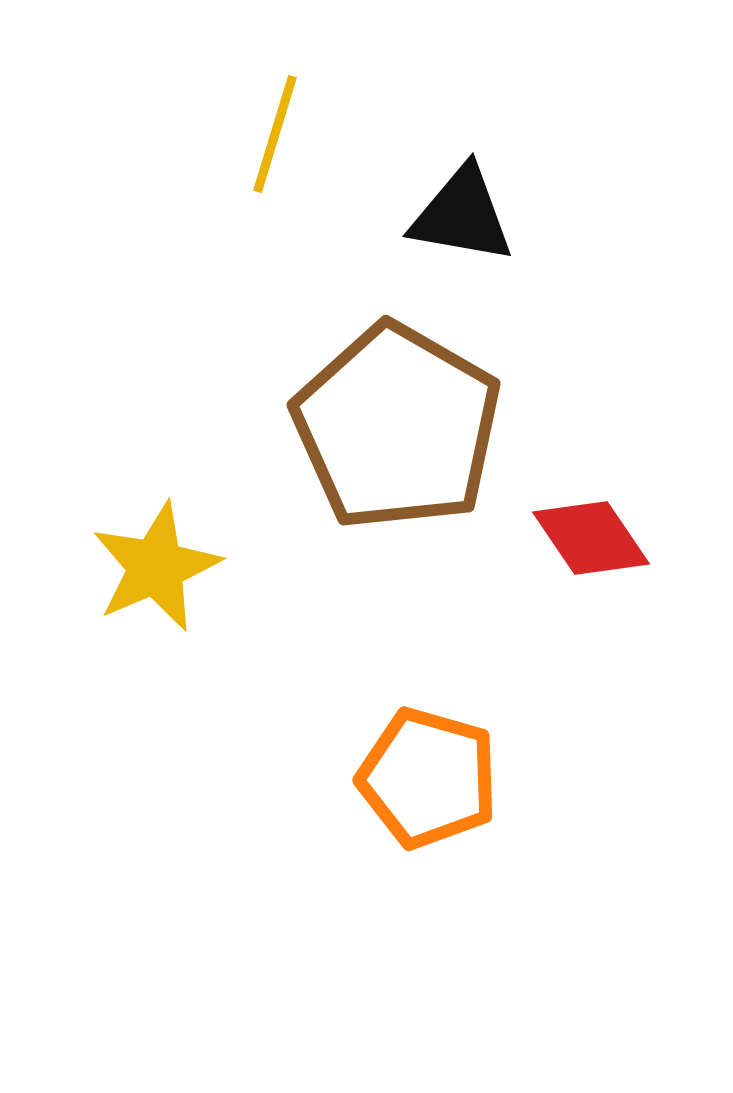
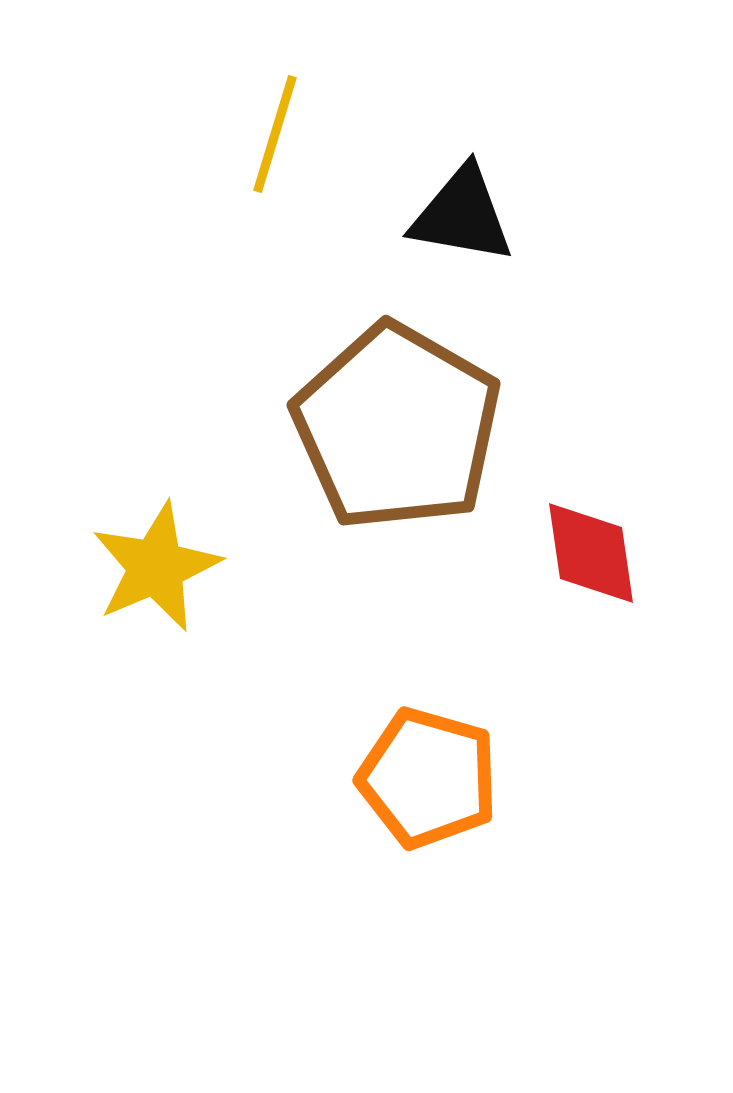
red diamond: moved 15 px down; rotated 26 degrees clockwise
